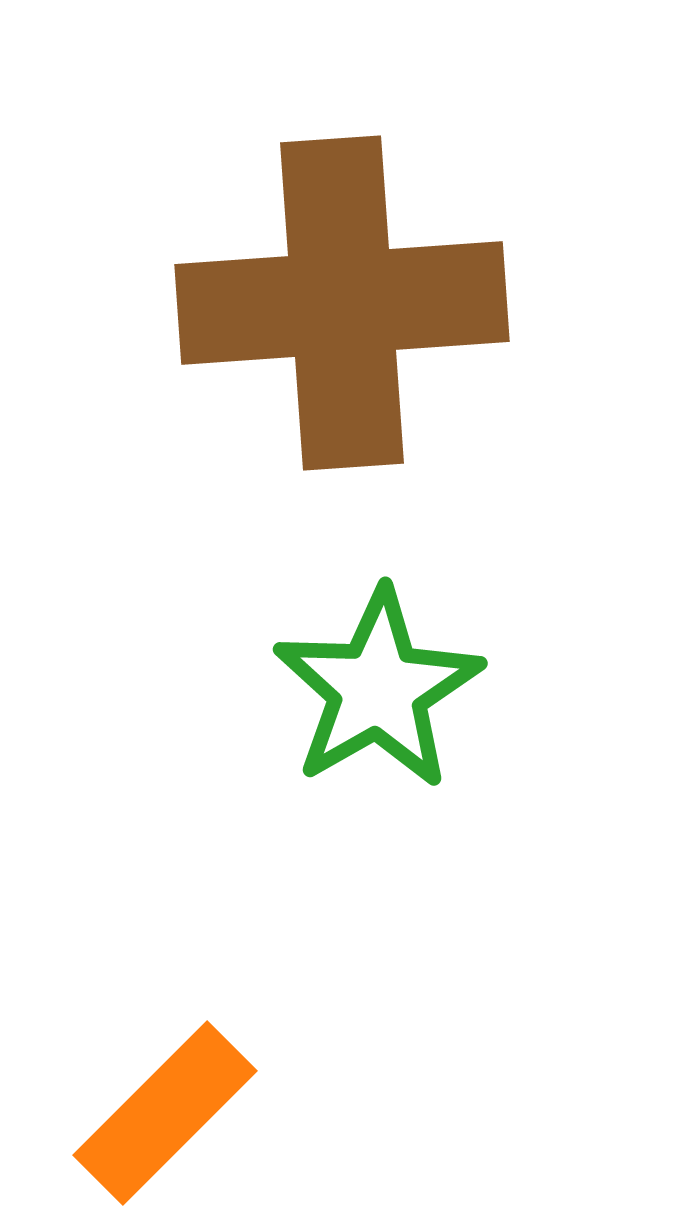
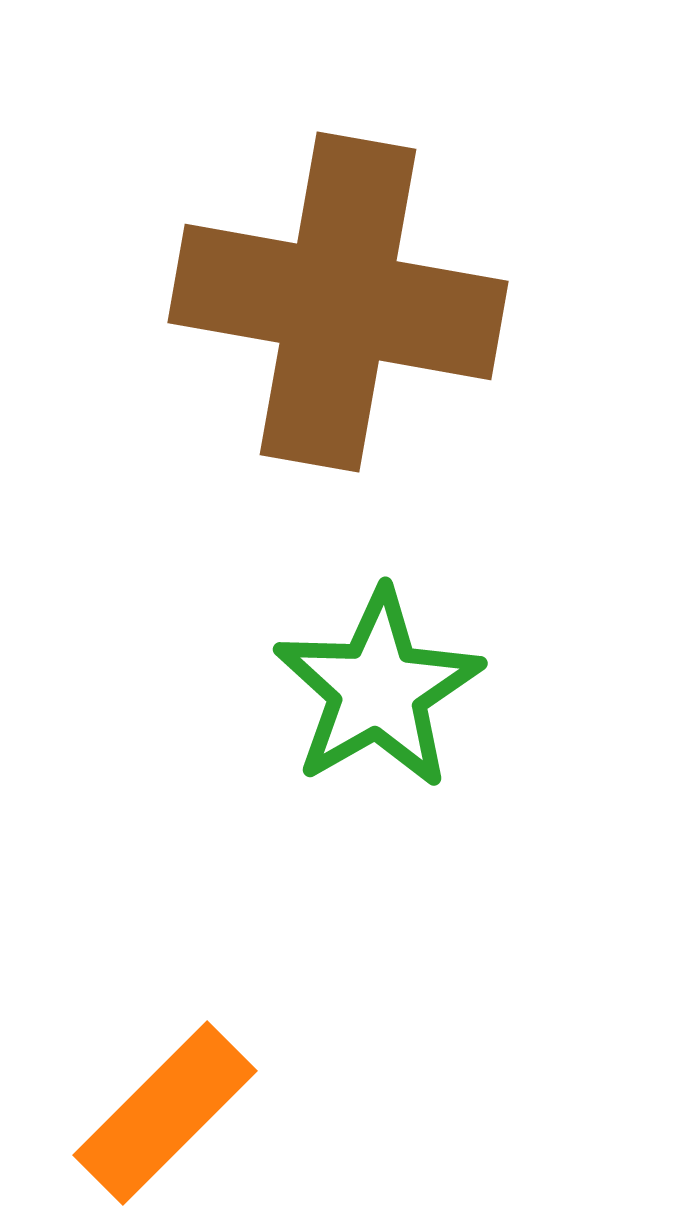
brown cross: moved 4 px left, 1 px up; rotated 14 degrees clockwise
